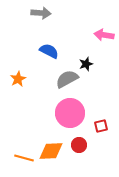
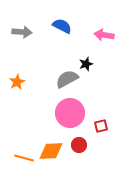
gray arrow: moved 19 px left, 19 px down
blue semicircle: moved 13 px right, 25 px up
orange star: moved 1 px left, 3 px down
